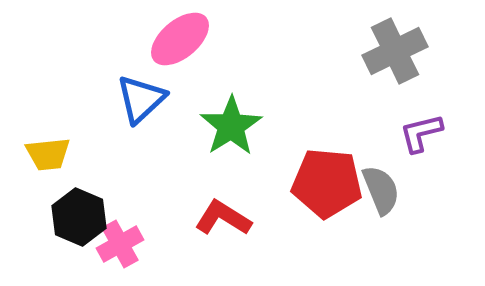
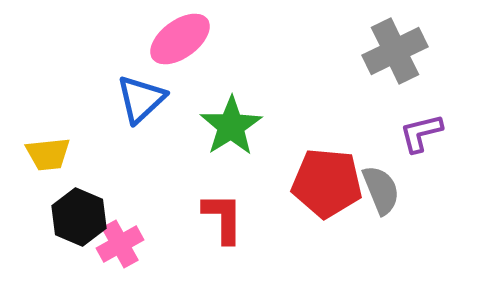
pink ellipse: rotated 4 degrees clockwise
red L-shape: rotated 58 degrees clockwise
